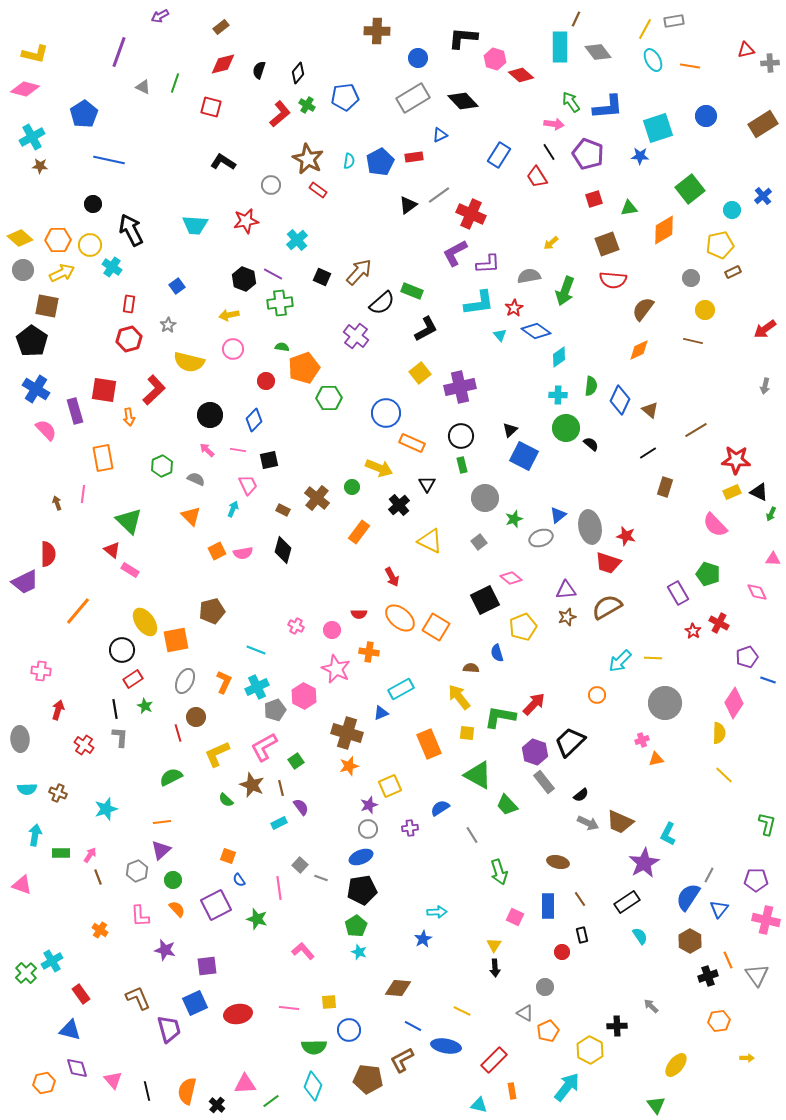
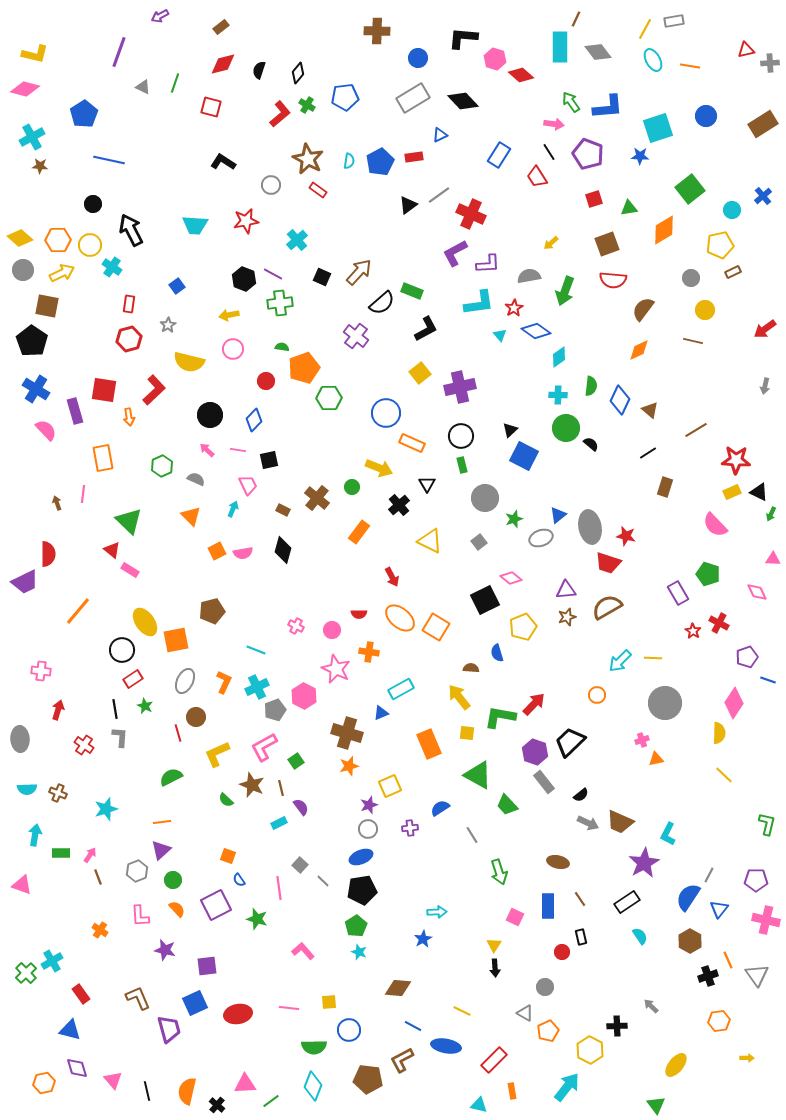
gray line at (321, 878): moved 2 px right, 3 px down; rotated 24 degrees clockwise
black rectangle at (582, 935): moved 1 px left, 2 px down
